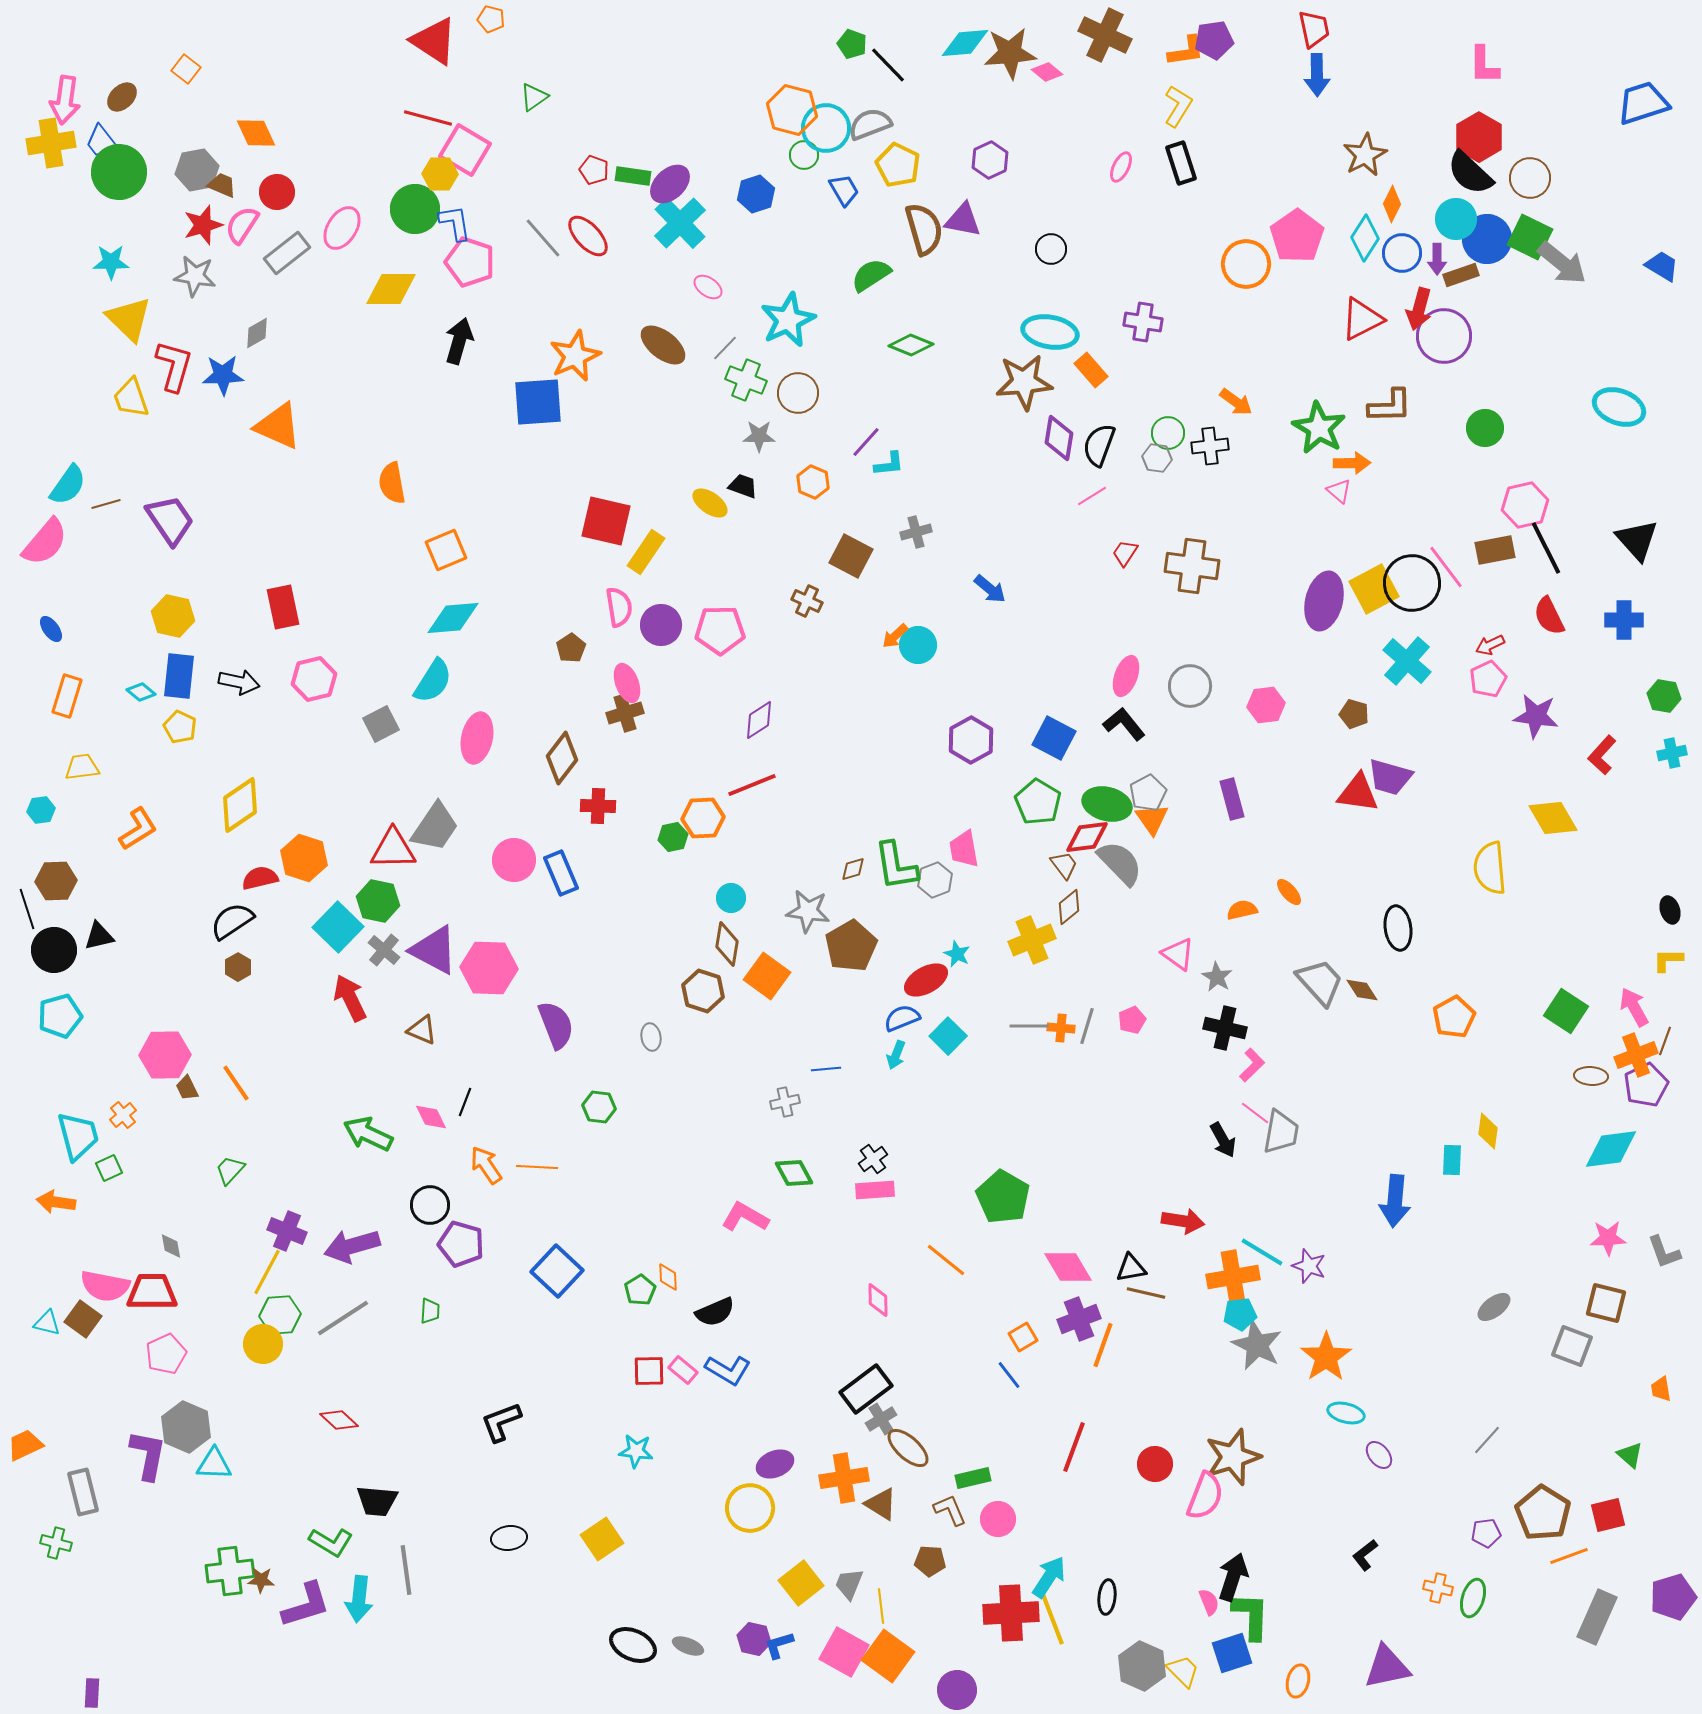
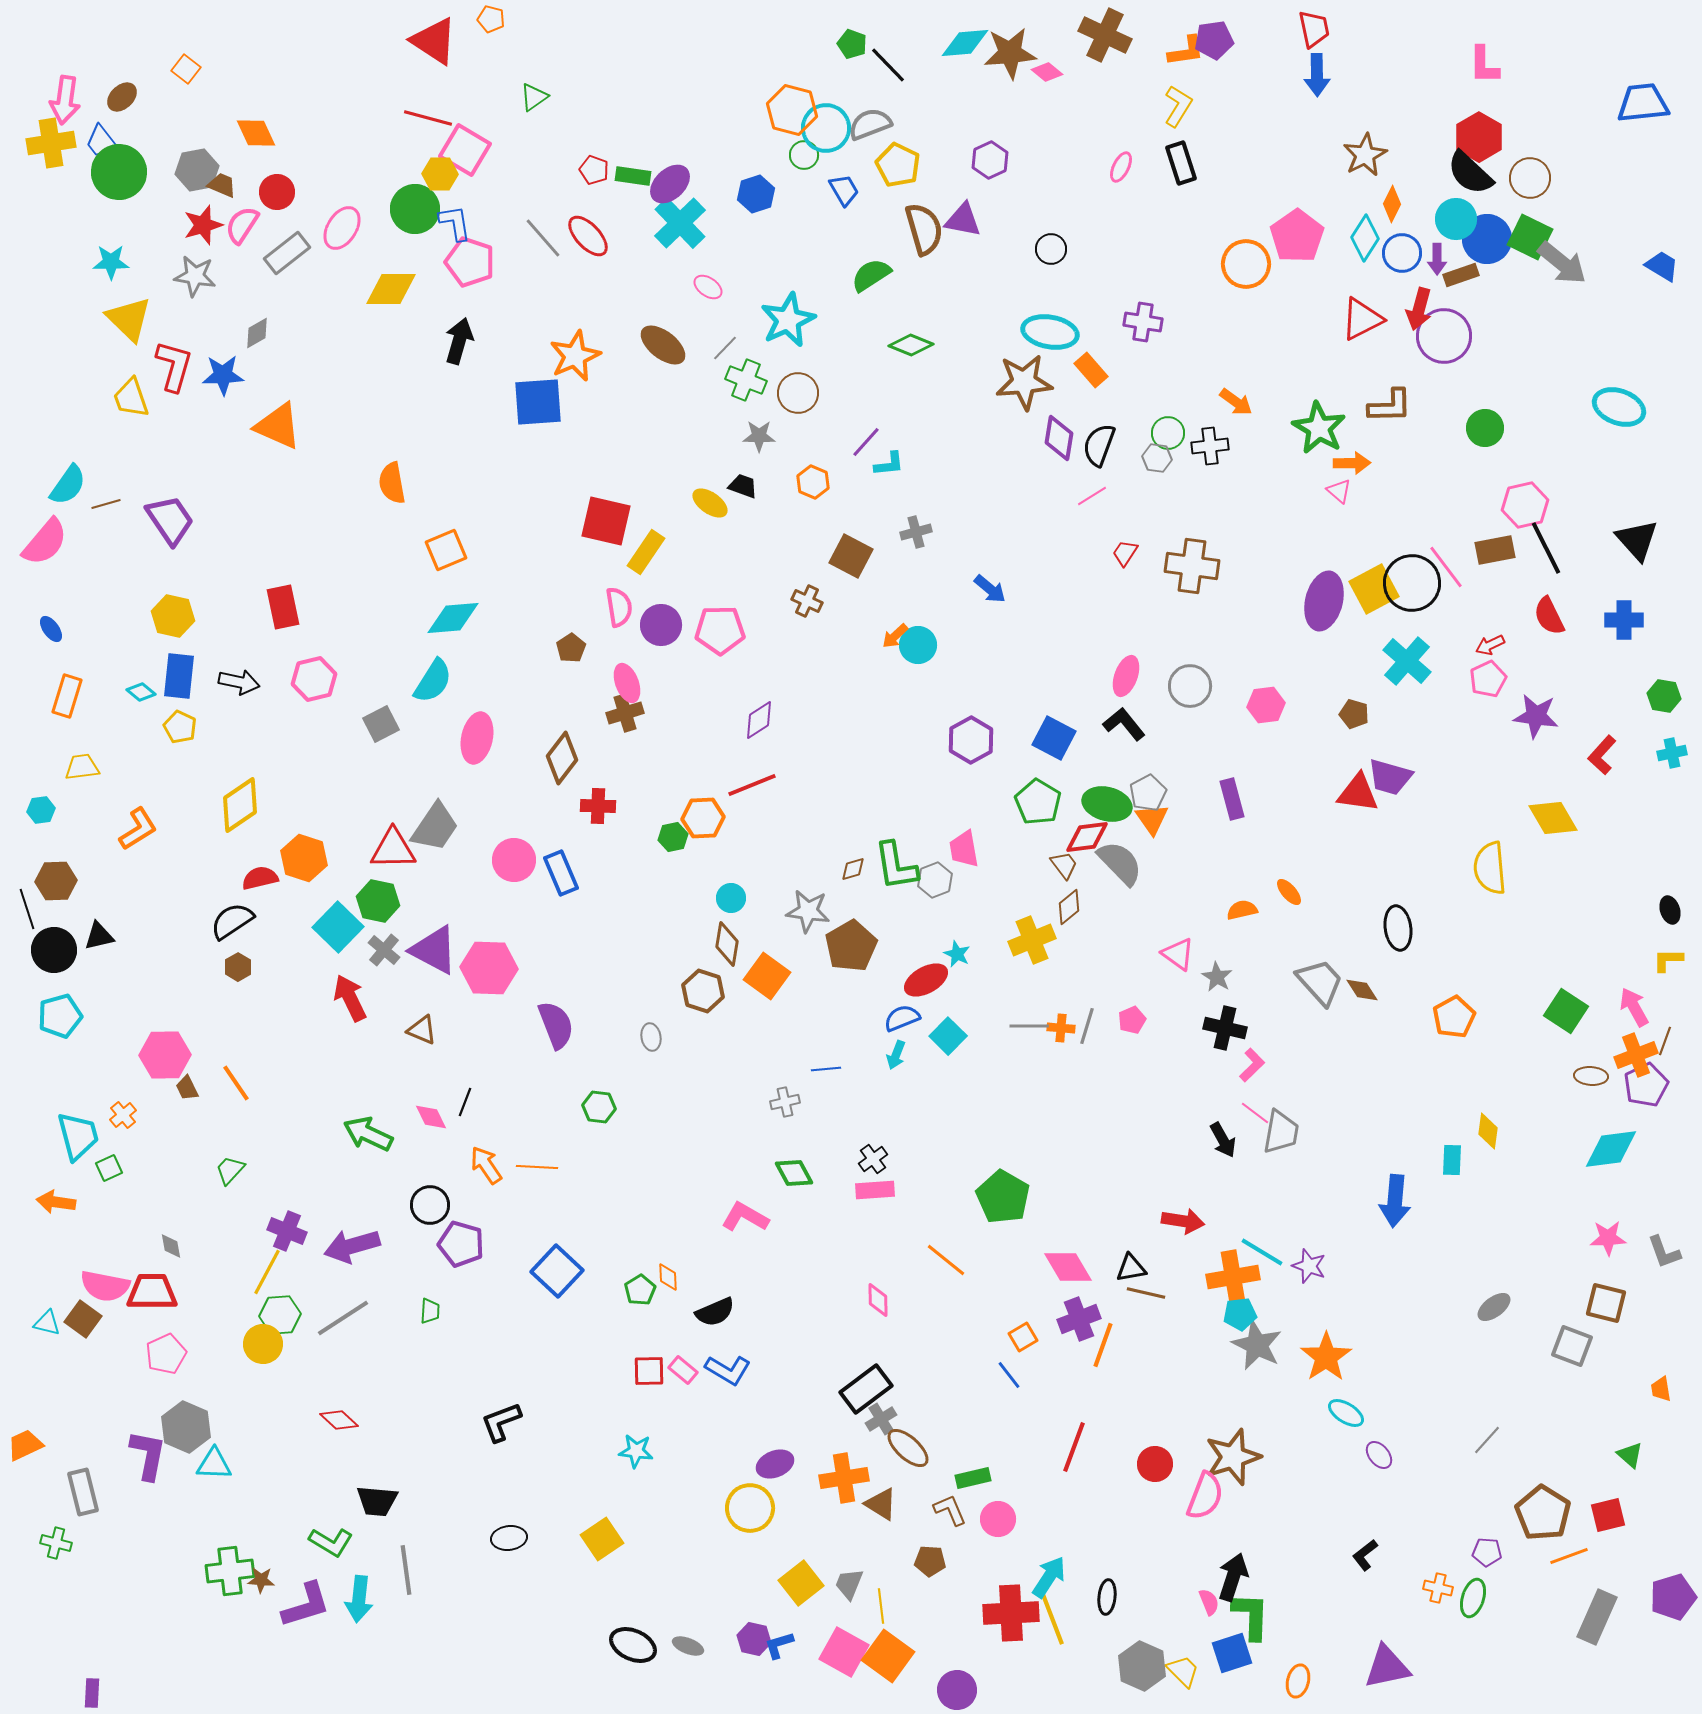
blue trapezoid at (1643, 103): rotated 12 degrees clockwise
cyan ellipse at (1346, 1413): rotated 18 degrees clockwise
purple pentagon at (1486, 1533): moved 1 px right, 19 px down; rotated 12 degrees clockwise
